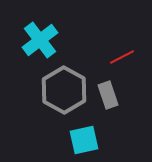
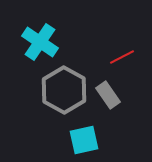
cyan cross: moved 2 px down; rotated 18 degrees counterclockwise
gray rectangle: rotated 16 degrees counterclockwise
